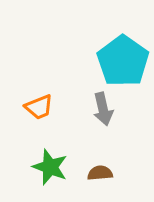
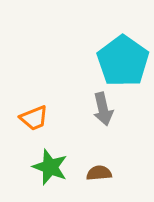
orange trapezoid: moved 5 px left, 11 px down
brown semicircle: moved 1 px left
